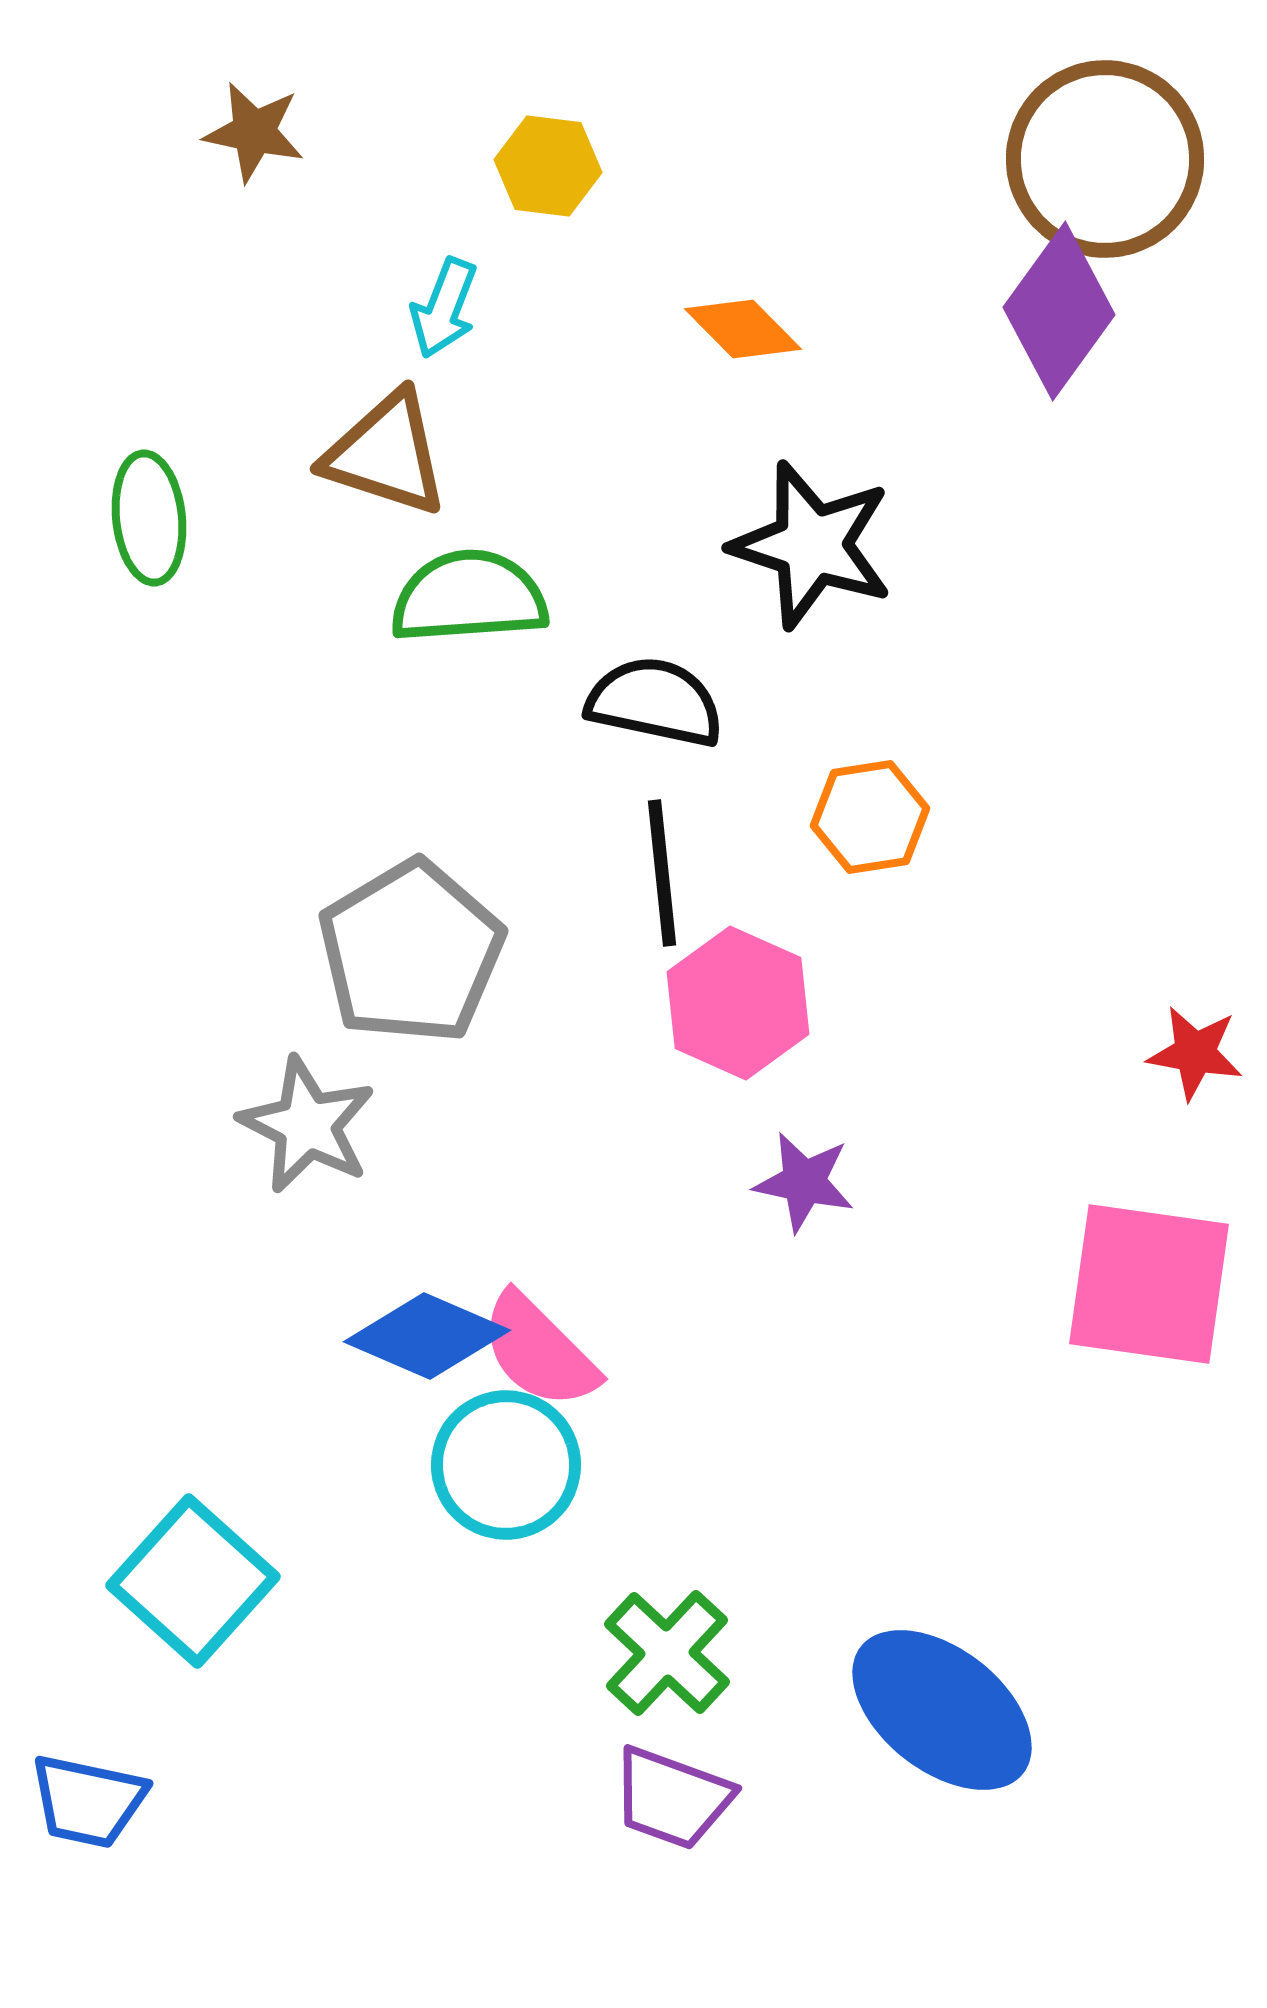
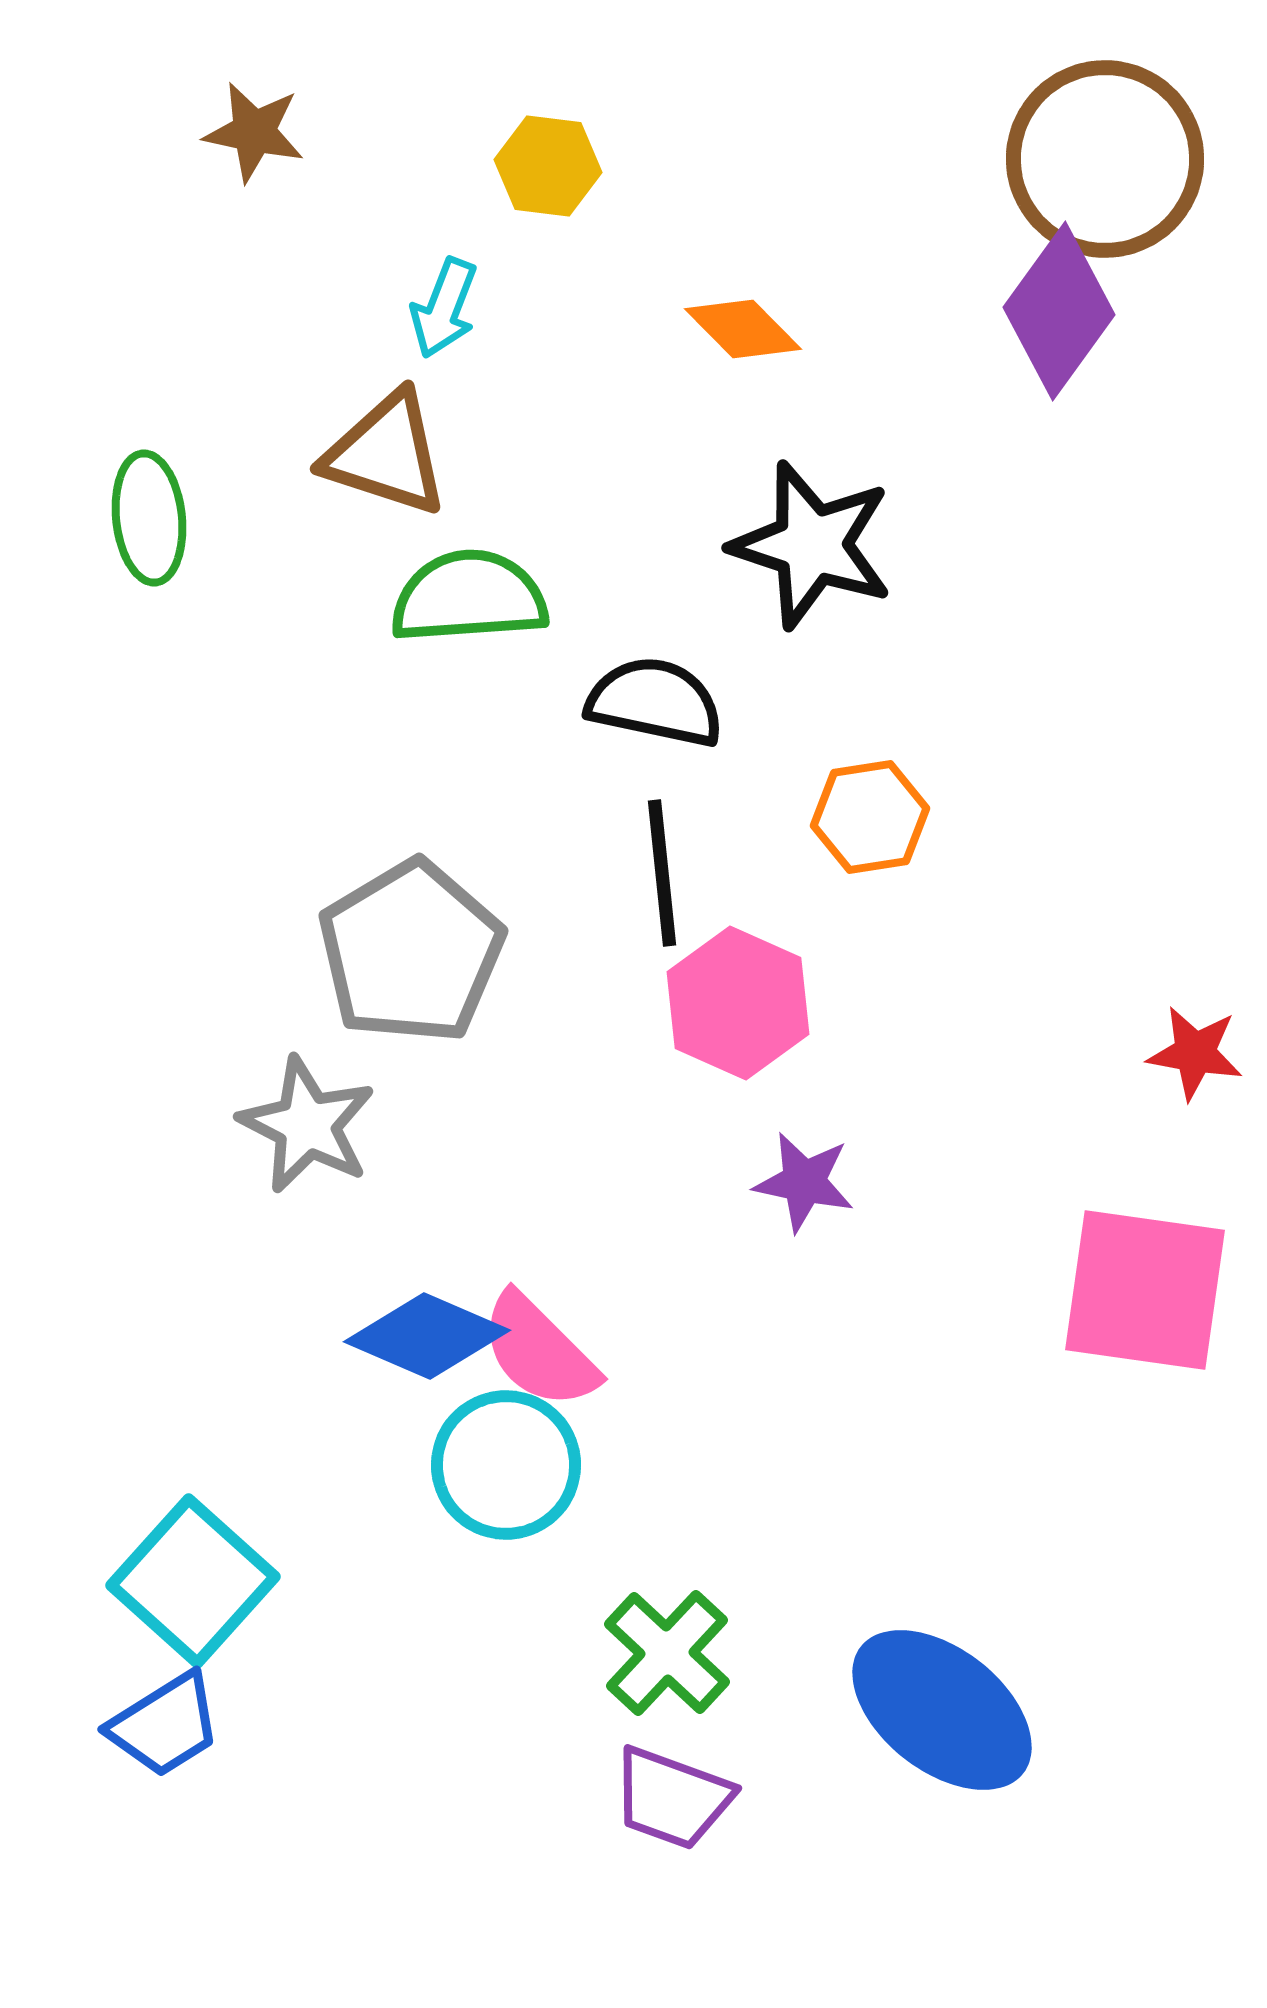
pink square: moved 4 px left, 6 px down
blue trapezoid: moved 77 px right, 76 px up; rotated 44 degrees counterclockwise
